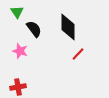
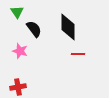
red line: rotated 48 degrees clockwise
